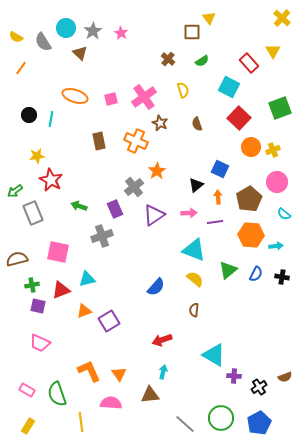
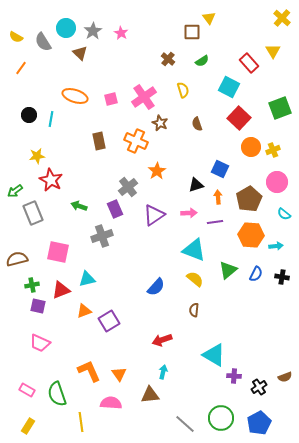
black triangle at (196, 185): rotated 21 degrees clockwise
gray cross at (134, 187): moved 6 px left
